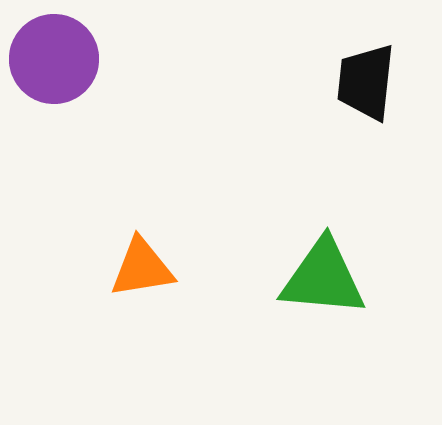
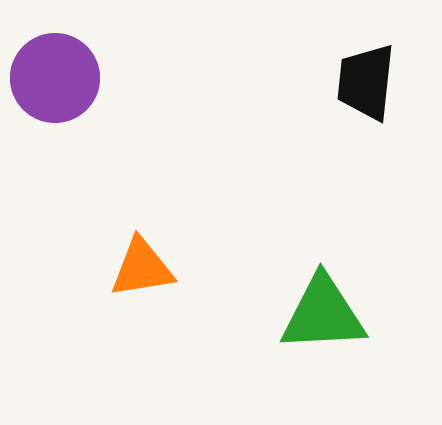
purple circle: moved 1 px right, 19 px down
green triangle: moved 36 px down; rotated 8 degrees counterclockwise
